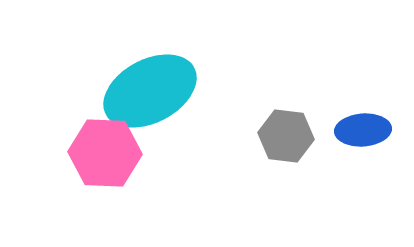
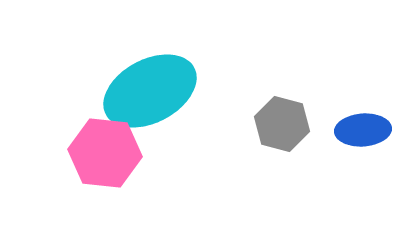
gray hexagon: moved 4 px left, 12 px up; rotated 8 degrees clockwise
pink hexagon: rotated 4 degrees clockwise
